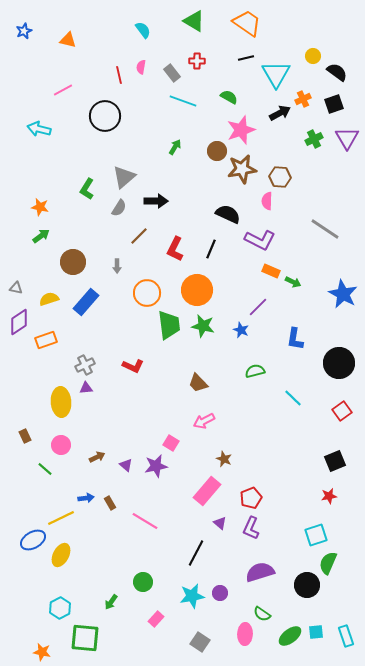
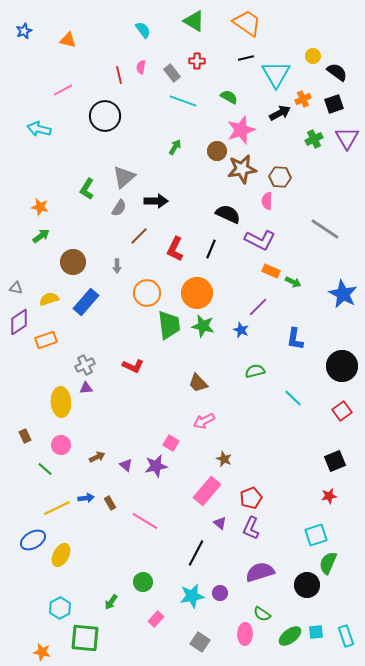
orange circle at (197, 290): moved 3 px down
black circle at (339, 363): moved 3 px right, 3 px down
yellow line at (61, 518): moved 4 px left, 10 px up
